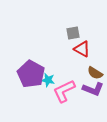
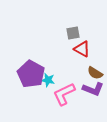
pink L-shape: moved 3 px down
